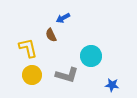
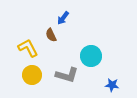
blue arrow: rotated 24 degrees counterclockwise
yellow L-shape: rotated 15 degrees counterclockwise
